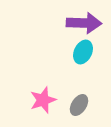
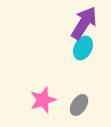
purple arrow: rotated 60 degrees counterclockwise
cyan ellipse: moved 4 px up
